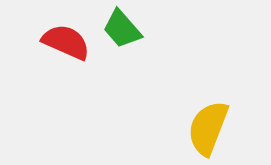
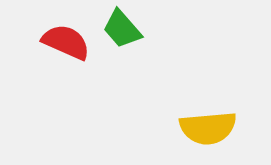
yellow semicircle: rotated 116 degrees counterclockwise
